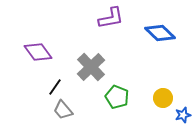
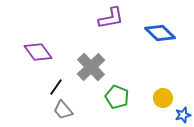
black line: moved 1 px right
